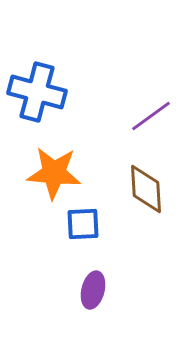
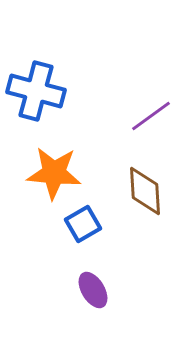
blue cross: moved 1 px left, 1 px up
brown diamond: moved 1 px left, 2 px down
blue square: rotated 27 degrees counterclockwise
purple ellipse: rotated 45 degrees counterclockwise
